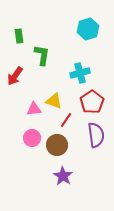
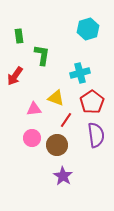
yellow triangle: moved 2 px right, 3 px up
